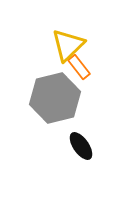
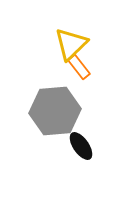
yellow triangle: moved 3 px right, 1 px up
gray hexagon: moved 13 px down; rotated 9 degrees clockwise
